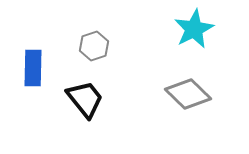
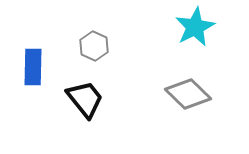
cyan star: moved 1 px right, 2 px up
gray hexagon: rotated 16 degrees counterclockwise
blue rectangle: moved 1 px up
